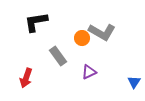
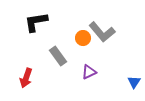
gray L-shape: rotated 20 degrees clockwise
orange circle: moved 1 px right
